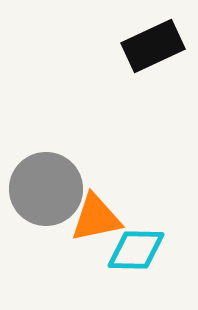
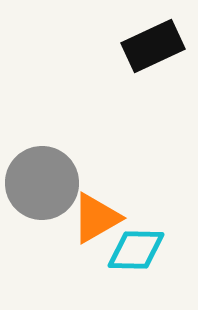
gray circle: moved 4 px left, 6 px up
orange triangle: rotated 18 degrees counterclockwise
